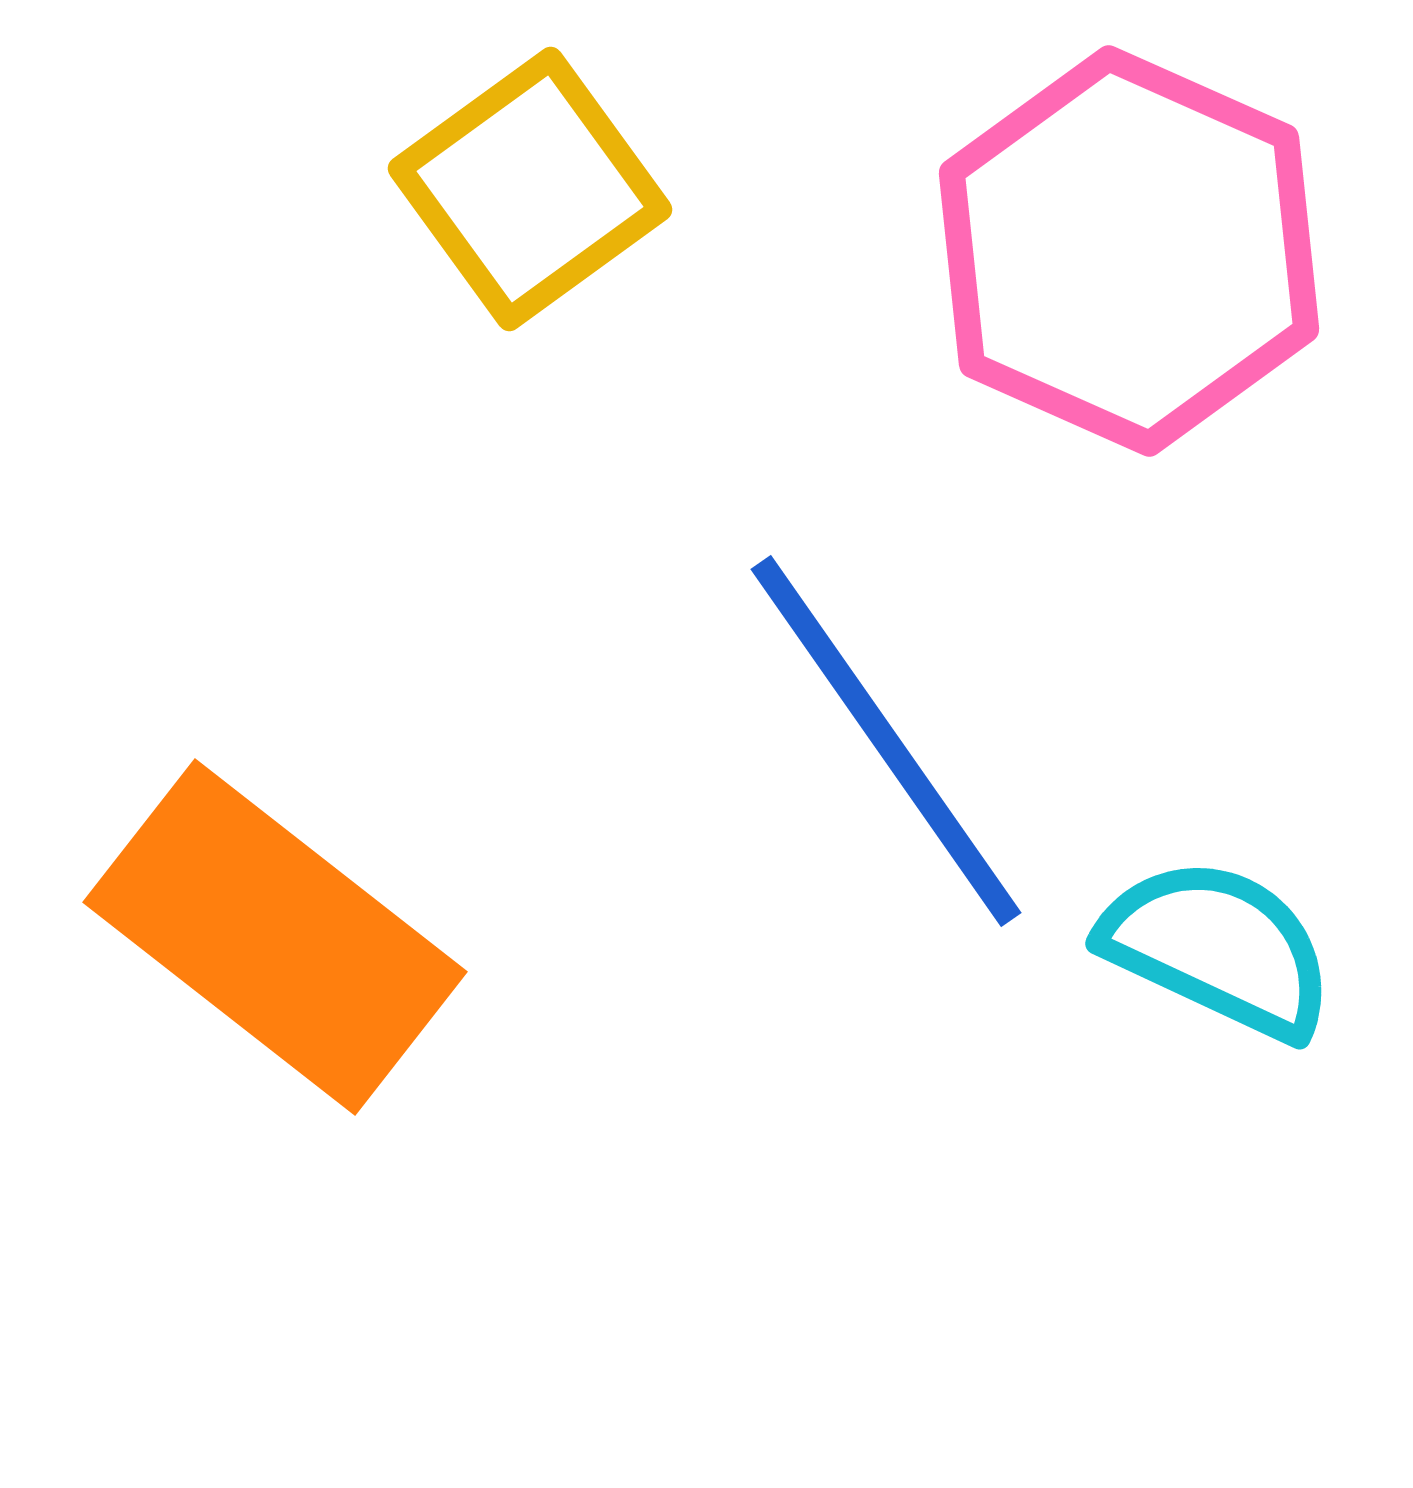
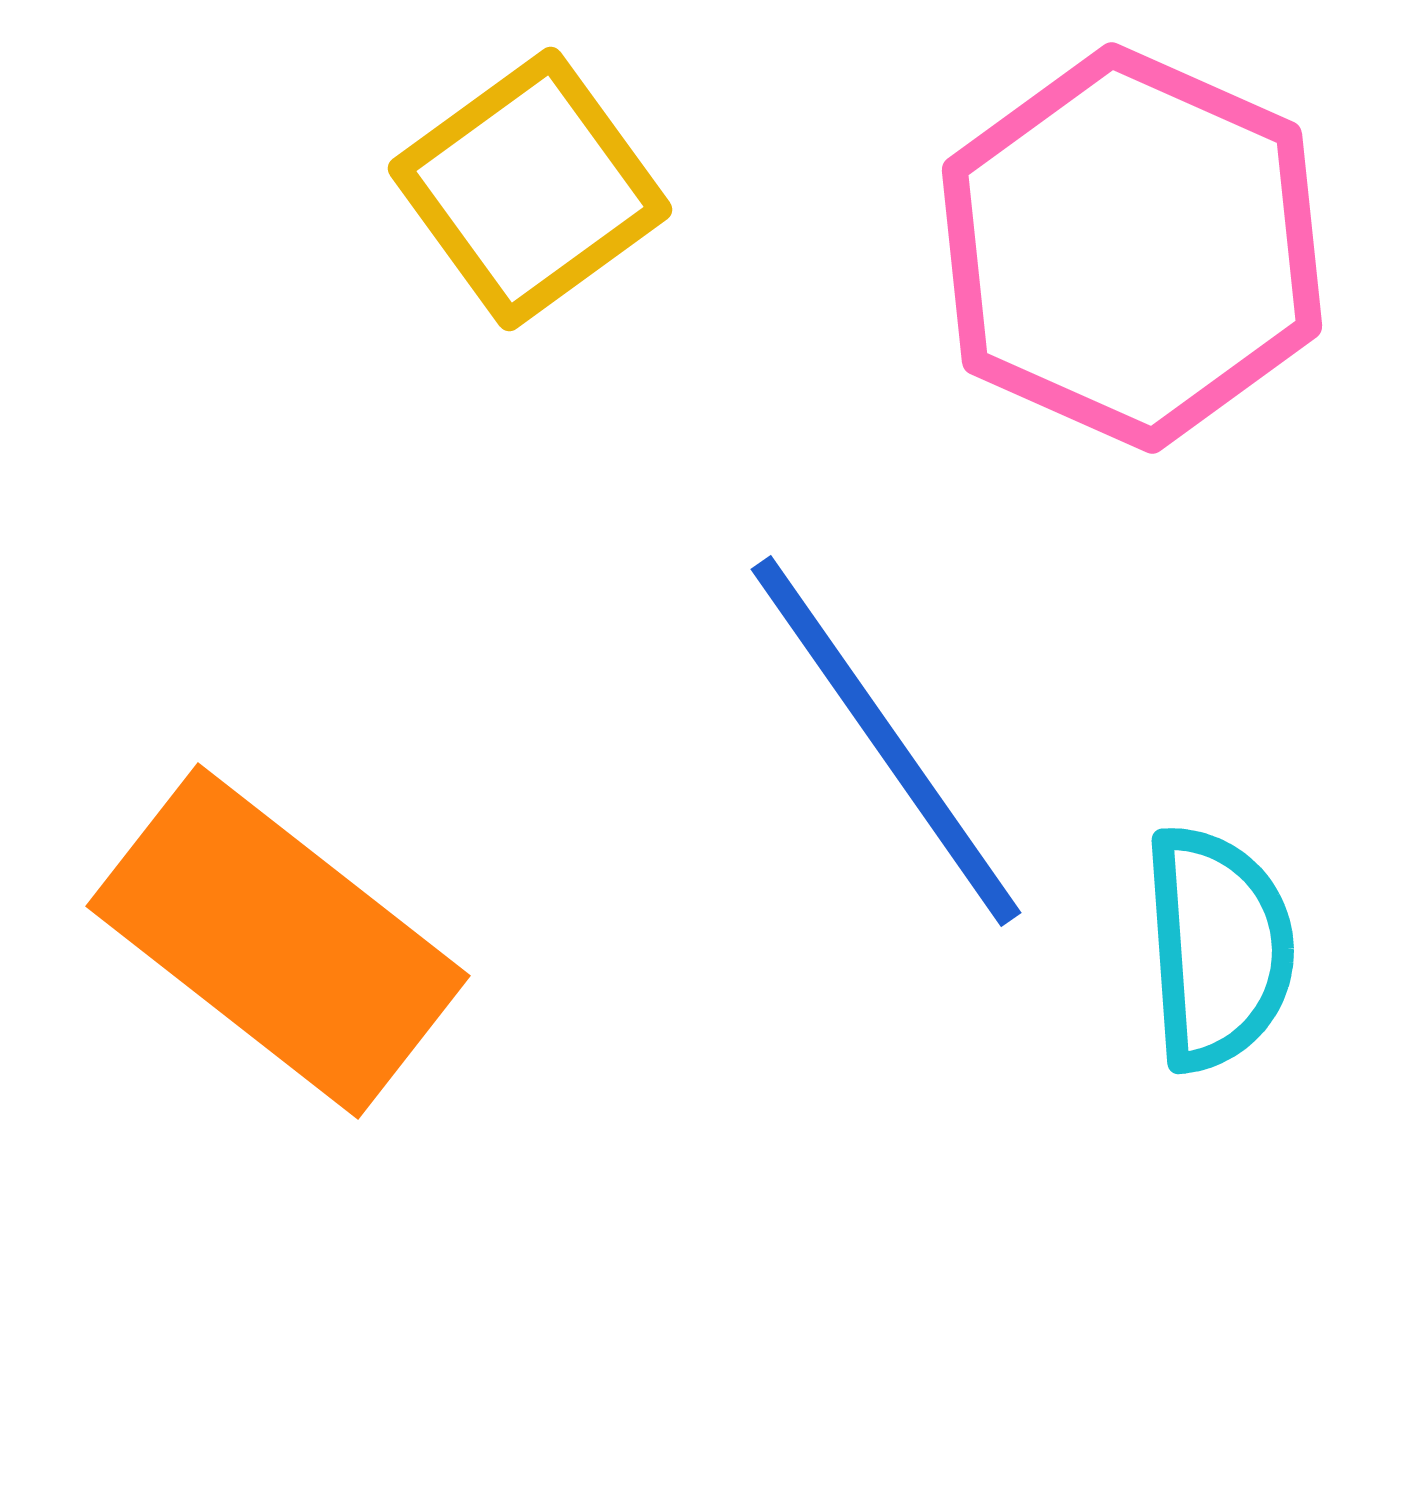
pink hexagon: moved 3 px right, 3 px up
orange rectangle: moved 3 px right, 4 px down
cyan semicircle: rotated 61 degrees clockwise
